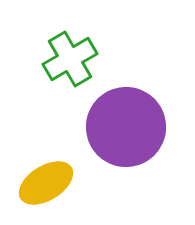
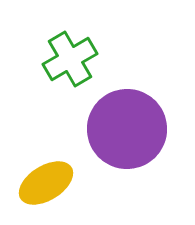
purple circle: moved 1 px right, 2 px down
